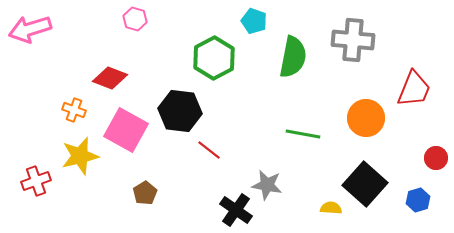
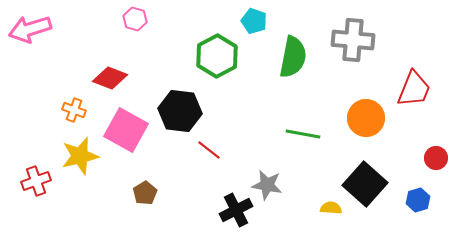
green hexagon: moved 3 px right, 2 px up
black cross: rotated 28 degrees clockwise
